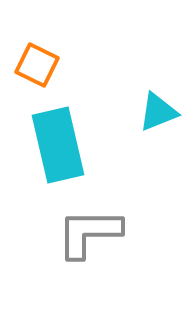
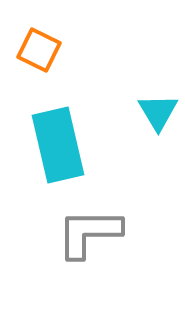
orange square: moved 2 px right, 15 px up
cyan triangle: rotated 39 degrees counterclockwise
